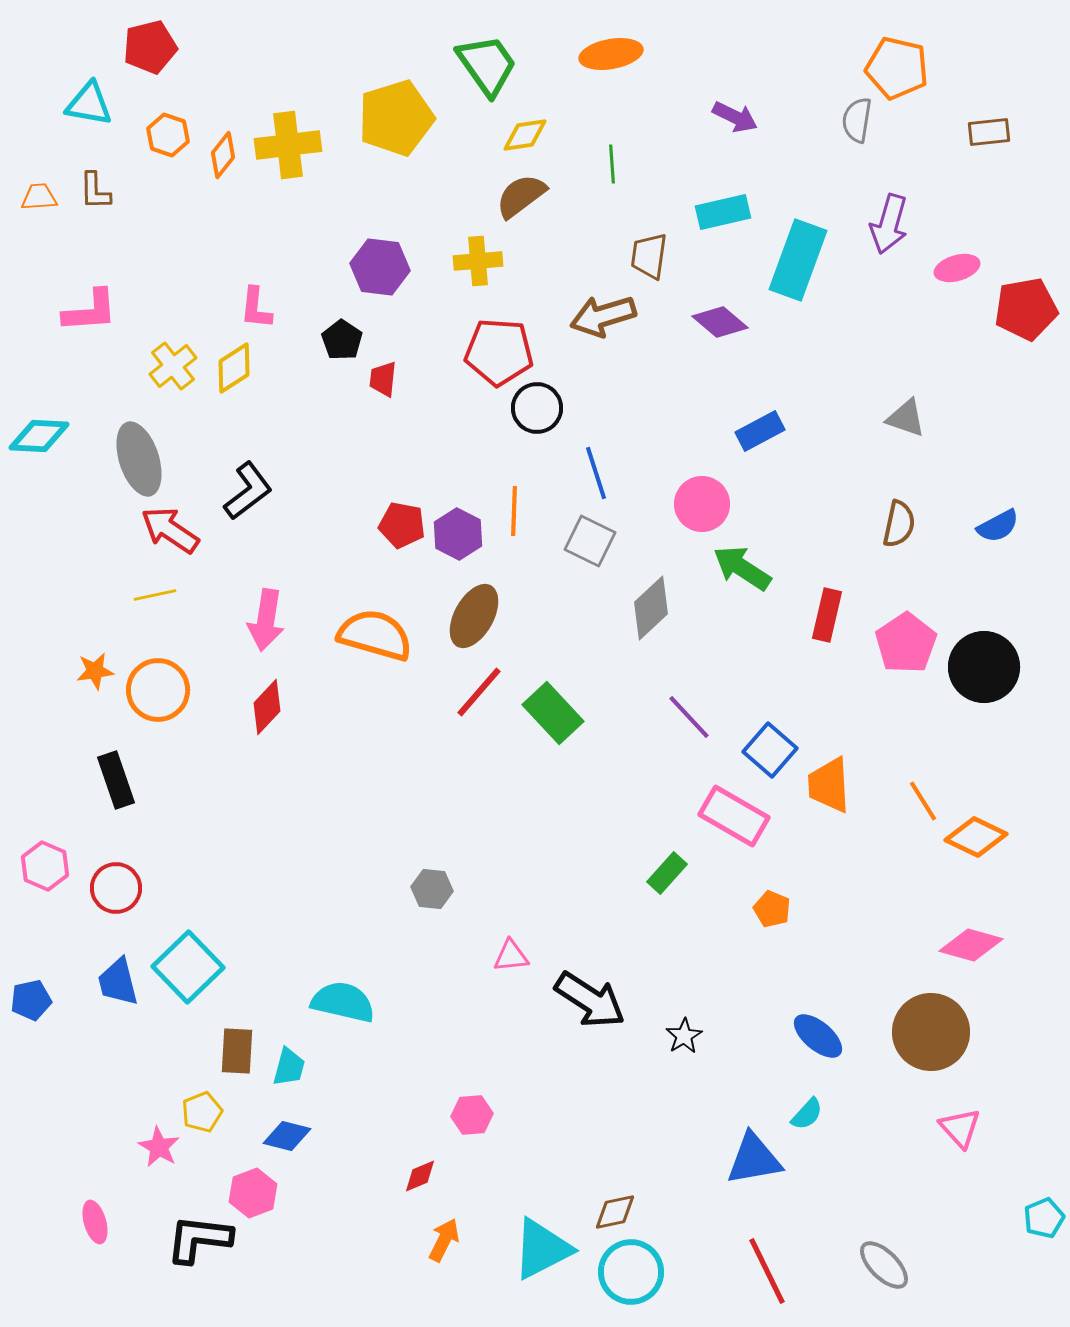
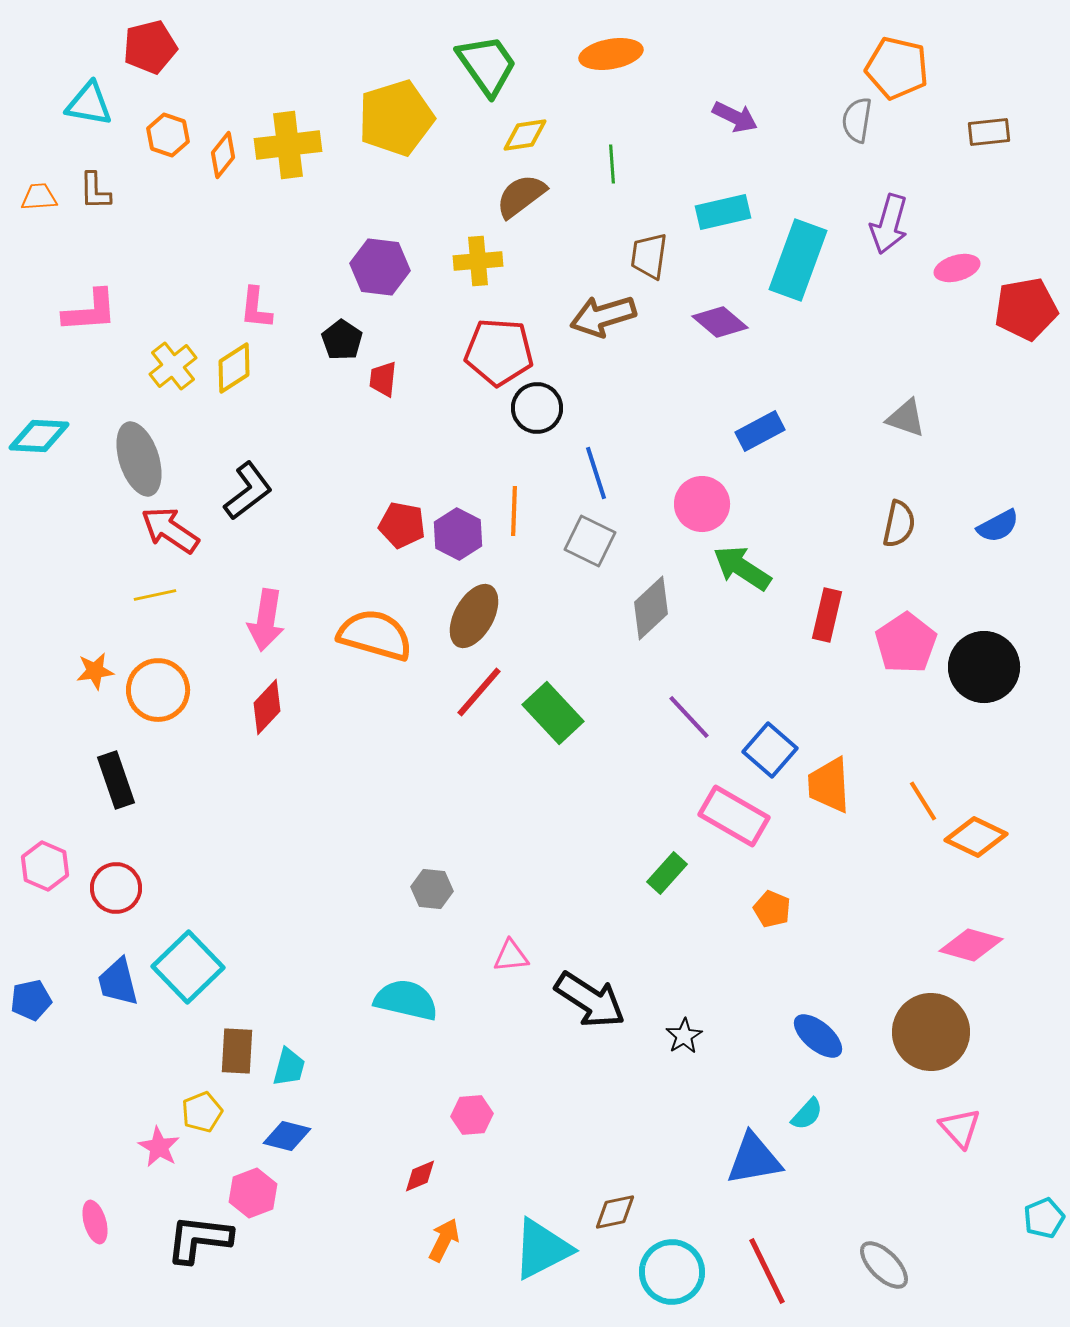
cyan semicircle at (343, 1002): moved 63 px right, 2 px up
cyan circle at (631, 1272): moved 41 px right
